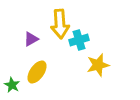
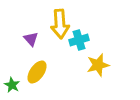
purple triangle: rotated 42 degrees counterclockwise
